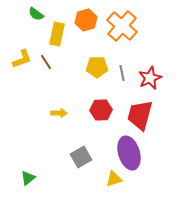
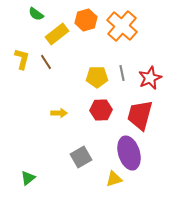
yellow rectangle: rotated 40 degrees clockwise
yellow L-shape: rotated 55 degrees counterclockwise
yellow pentagon: moved 10 px down
